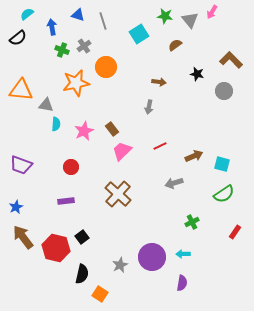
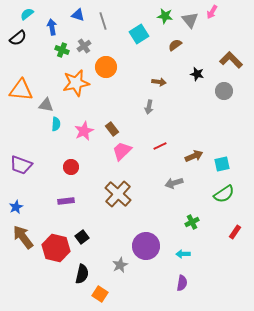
cyan square at (222, 164): rotated 28 degrees counterclockwise
purple circle at (152, 257): moved 6 px left, 11 px up
